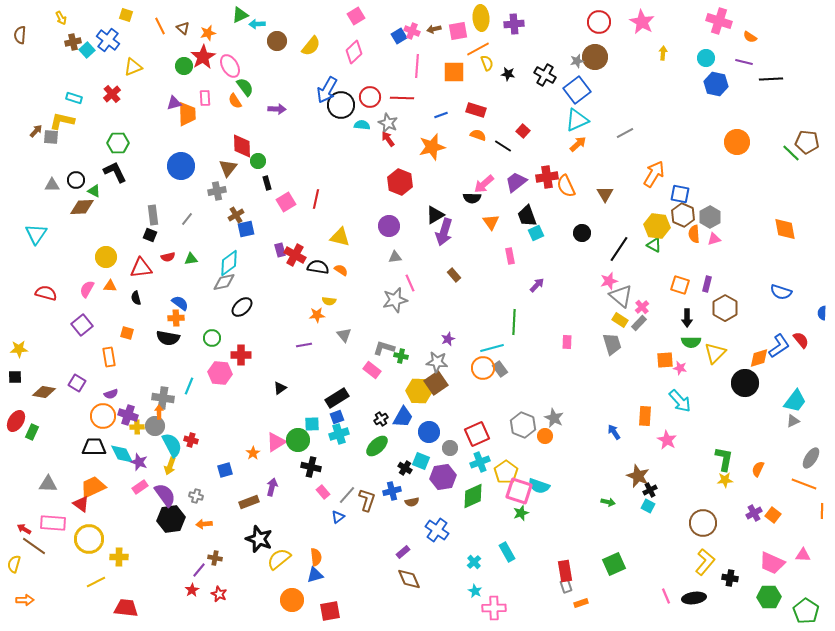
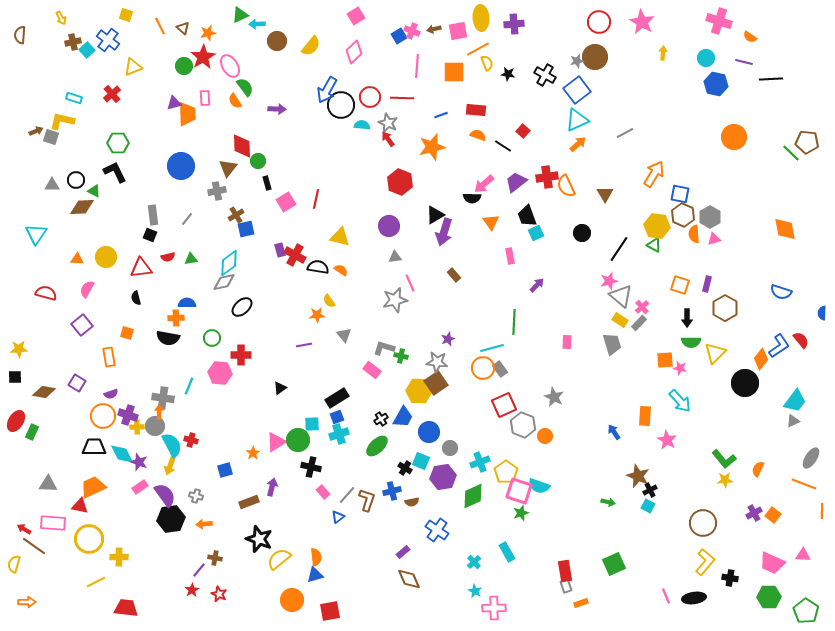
red rectangle at (476, 110): rotated 12 degrees counterclockwise
brown arrow at (36, 131): rotated 24 degrees clockwise
gray square at (51, 137): rotated 14 degrees clockwise
orange circle at (737, 142): moved 3 px left, 5 px up
orange triangle at (110, 286): moved 33 px left, 27 px up
yellow semicircle at (329, 301): rotated 48 degrees clockwise
blue semicircle at (180, 303): moved 7 px right; rotated 36 degrees counterclockwise
orange diamond at (759, 358): moved 2 px right, 1 px down; rotated 35 degrees counterclockwise
gray star at (554, 418): moved 21 px up
red square at (477, 434): moved 27 px right, 29 px up
green L-shape at (724, 459): rotated 130 degrees clockwise
red triangle at (81, 504): moved 1 px left, 2 px down; rotated 24 degrees counterclockwise
orange arrow at (25, 600): moved 2 px right, 2 px down
